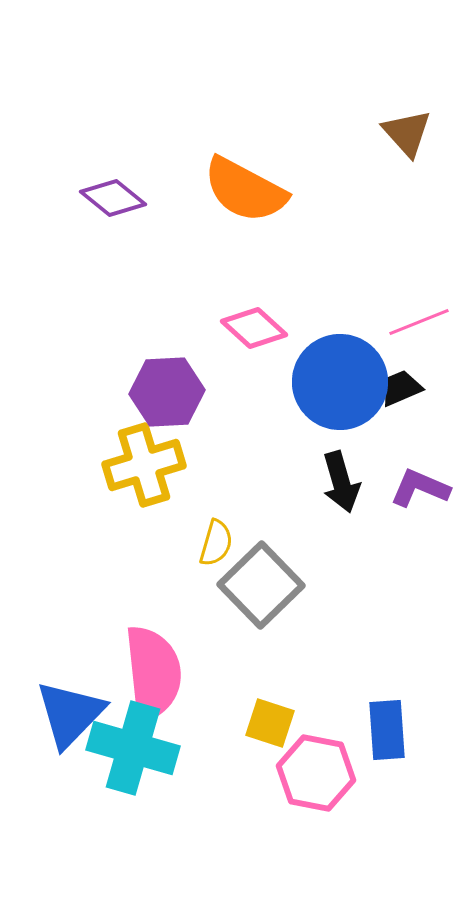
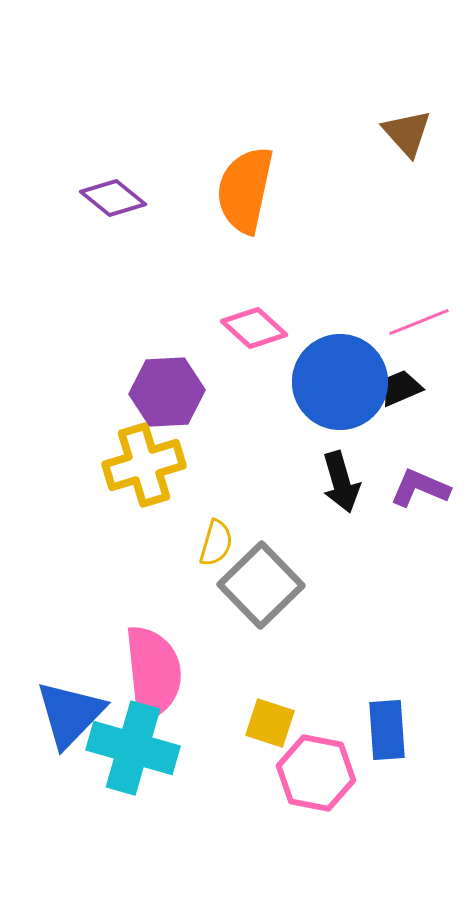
orange semicircle: rotated 74 degrees clockwise
